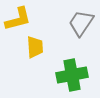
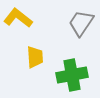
yellow L-shape: moved 1 px up; rotated 128 degrees counterclockwise
yellow trapezoid: moved 10 px down
